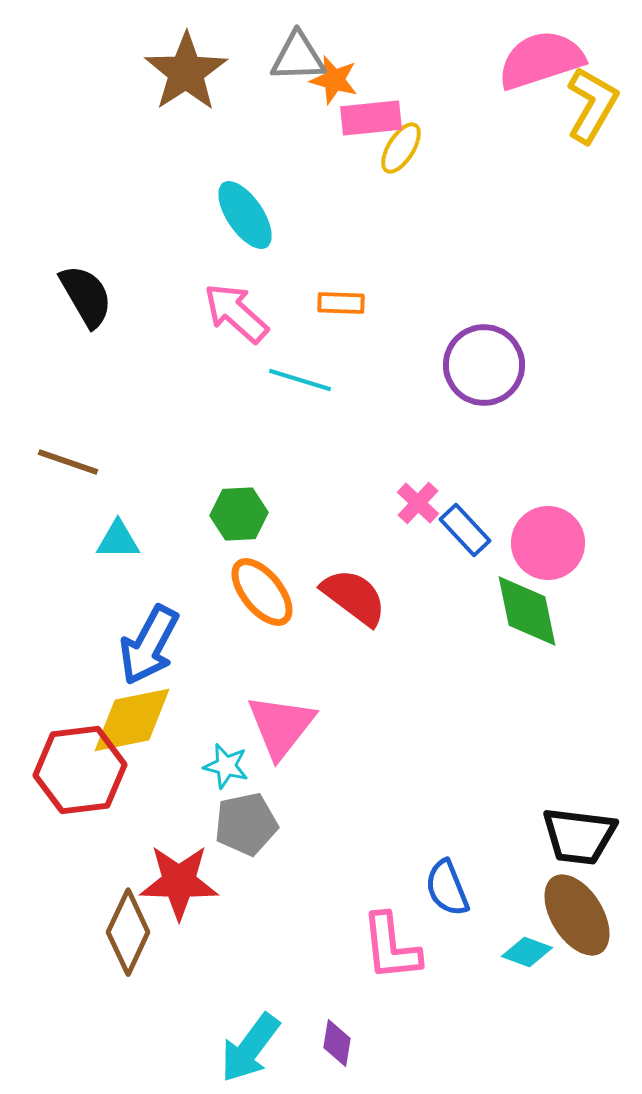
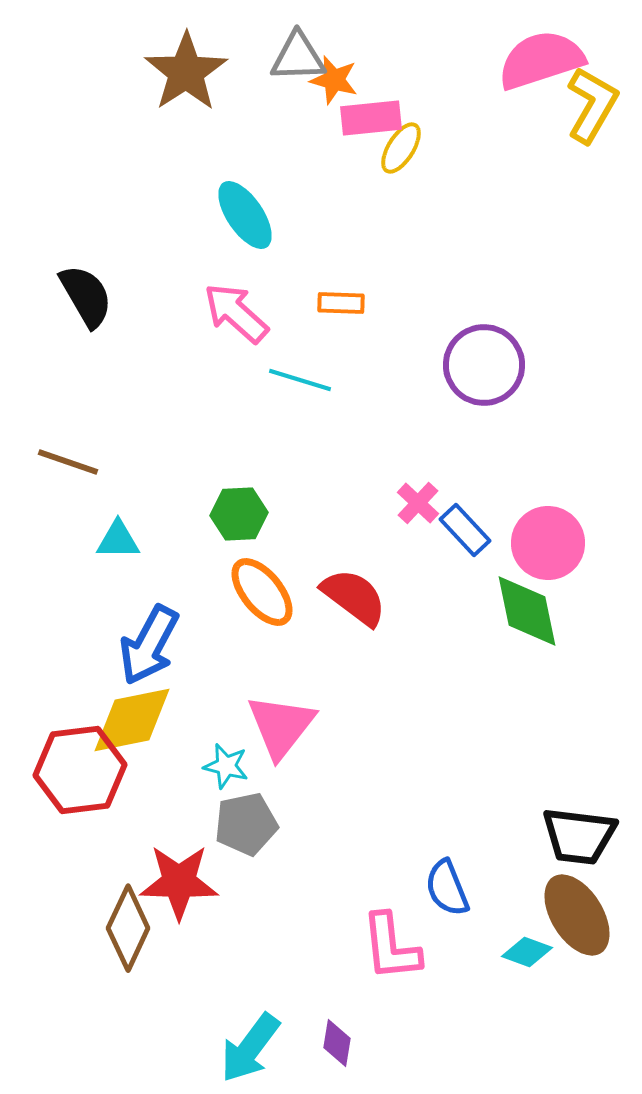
brown diamond: moved 4 px up
